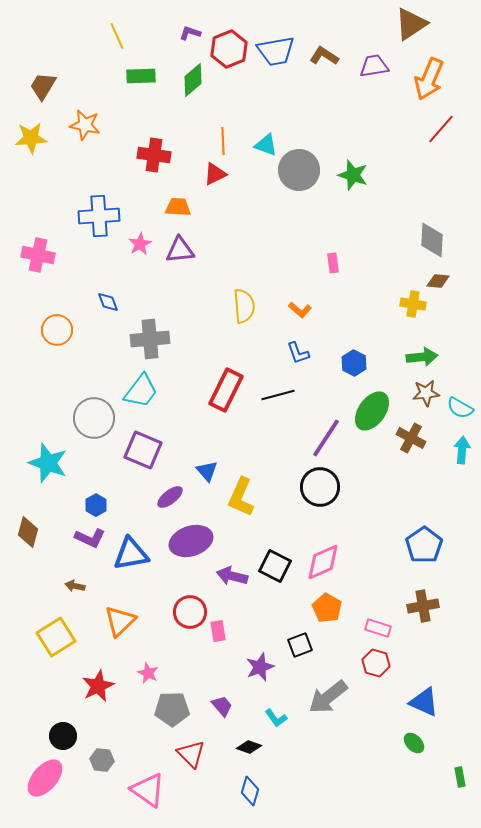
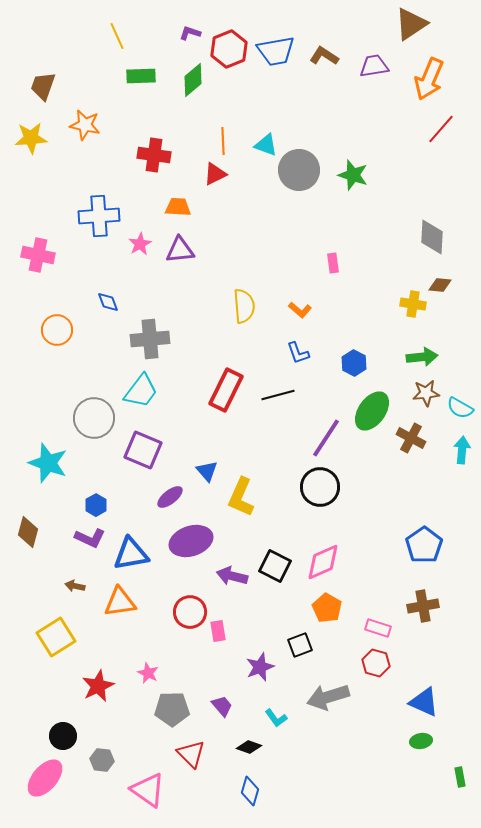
brown trapezoid at (43, 86): rotated 12 degrees counterclockwise
gray diamond at (432, 240): moved 3 px up
brown diamond at (438, 281): moved 2 px right, 4 px down
orange triangle at (120, 621): moved 19 px up; rotated 36 degrees clockwise
gray arrow at (328, 697): rotated 21 degrees clockwise
green ellipse at (414, 743): moved 7 px right, 2 px up; rotated 55 degrees counterclockwise
